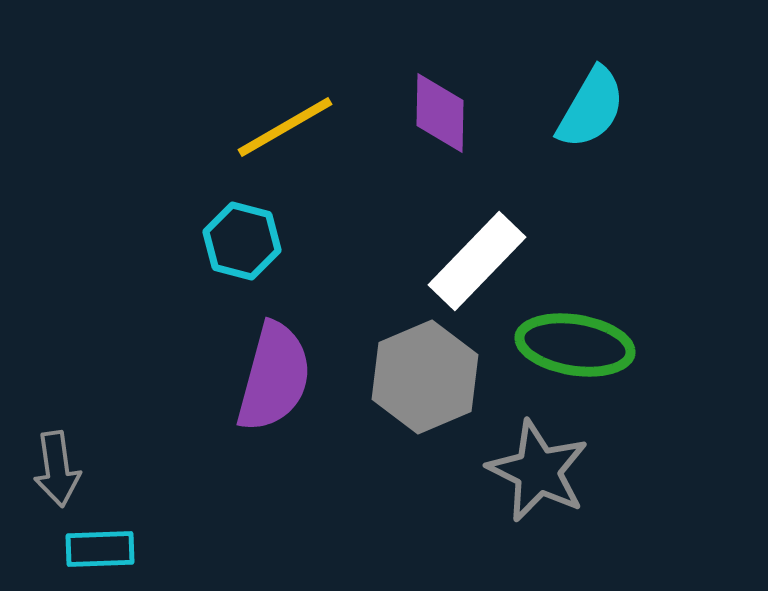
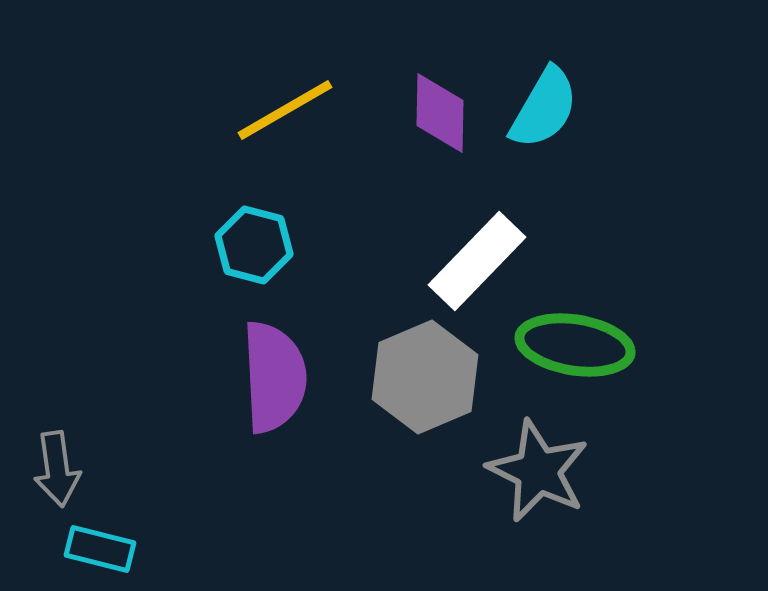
cyan semicircle: moved 47 px left
yellow line: moved 17 px up
cyan hexagon: moved 12 px right, 4 px down
purple semicircle: rotated 18 degrees counterclockwise
cyan rectangle: rotated 16 degrees clockwise
